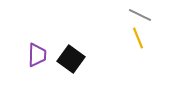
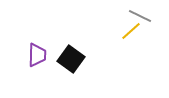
gray line: moved 1 px down
yellow line: moved 7 px left, 7 px up; rotated 70 degrees clockwise
